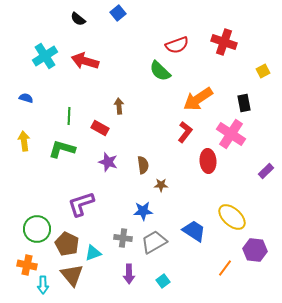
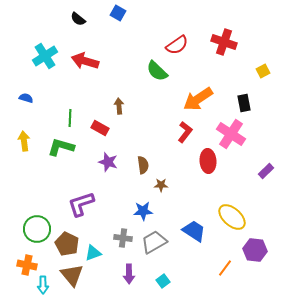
blue square: rotated 21 degrees counterclockwise
red semicircle: rotated 15 degrees counterclockwise
green semicircle: moved 3 px left
green line: moved 1 px right, 2 px down
green L-shape: moved 1 px left, 2 px up
